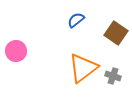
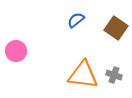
brown square: moved 5 px up
orange triangle: moved 7 px down; rotated 44 degrees clockwise
gray cross: moved 1 px right, 1 px up
